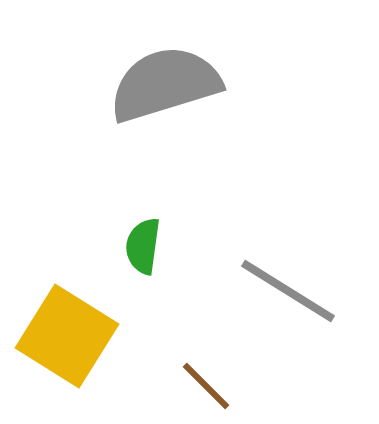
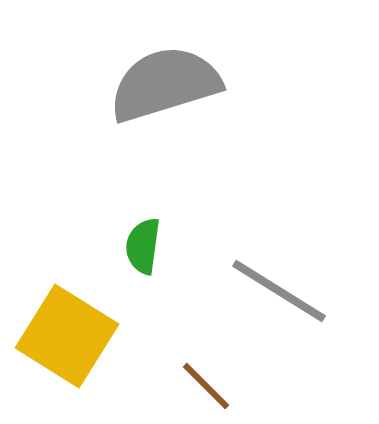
gray line: moved 9 px left
